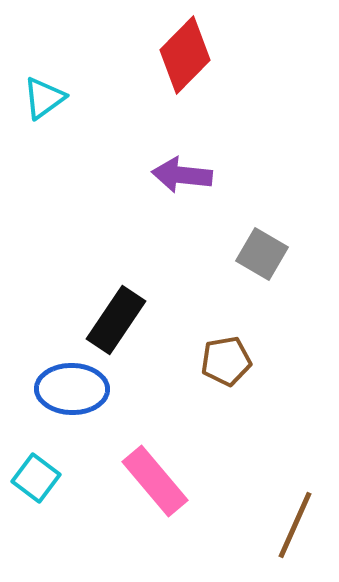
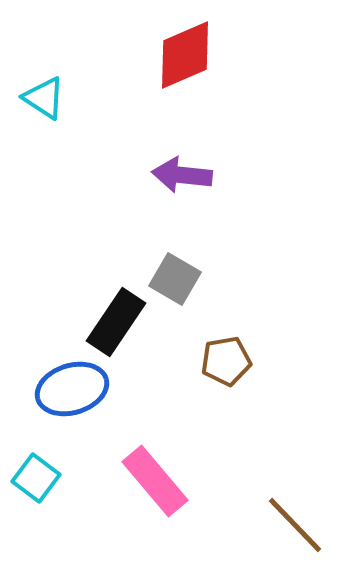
red diamond: rotated 22 degrees clockwise
cyan triangle: rotated 51 degrees counterclockwise
gray square: moved 87 px left, 25 px down
black rectangle: moved 2 px down
blue ellipse: rotated 18 degrees counterclockwise
brown line: rotated 68 degrees counterclockwise
